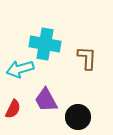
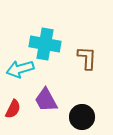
black circle: moved 4 px right
